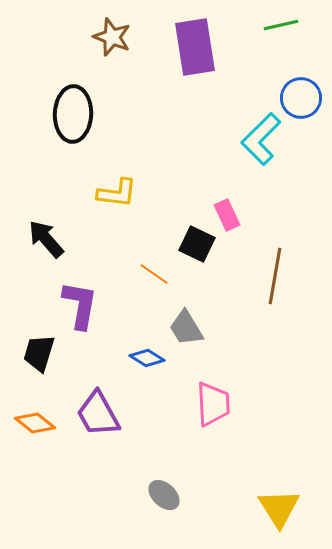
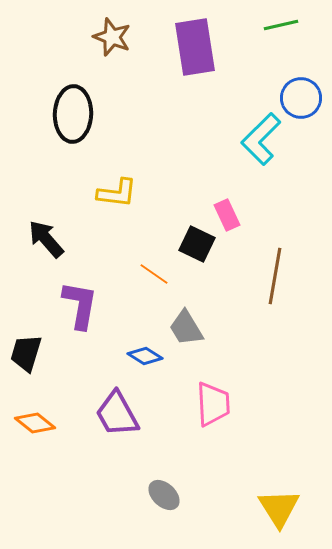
black trapezoid: moved 13 px left
blue diamond: moved 2 px left, 2 px up
purple trapezoid: moved 19 px right
